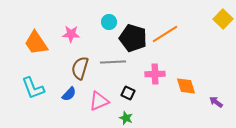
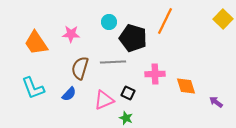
orange line: moved 13 px up; rotated 32 degrees counterclockwise
pink triangle: moved 5 px right, 1 px up
